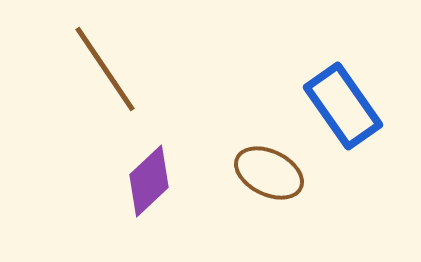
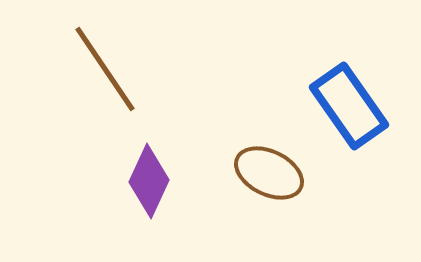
blue rectangle: moved 6 px right
purple diamond: rotated 22 degrees counterclockwise
